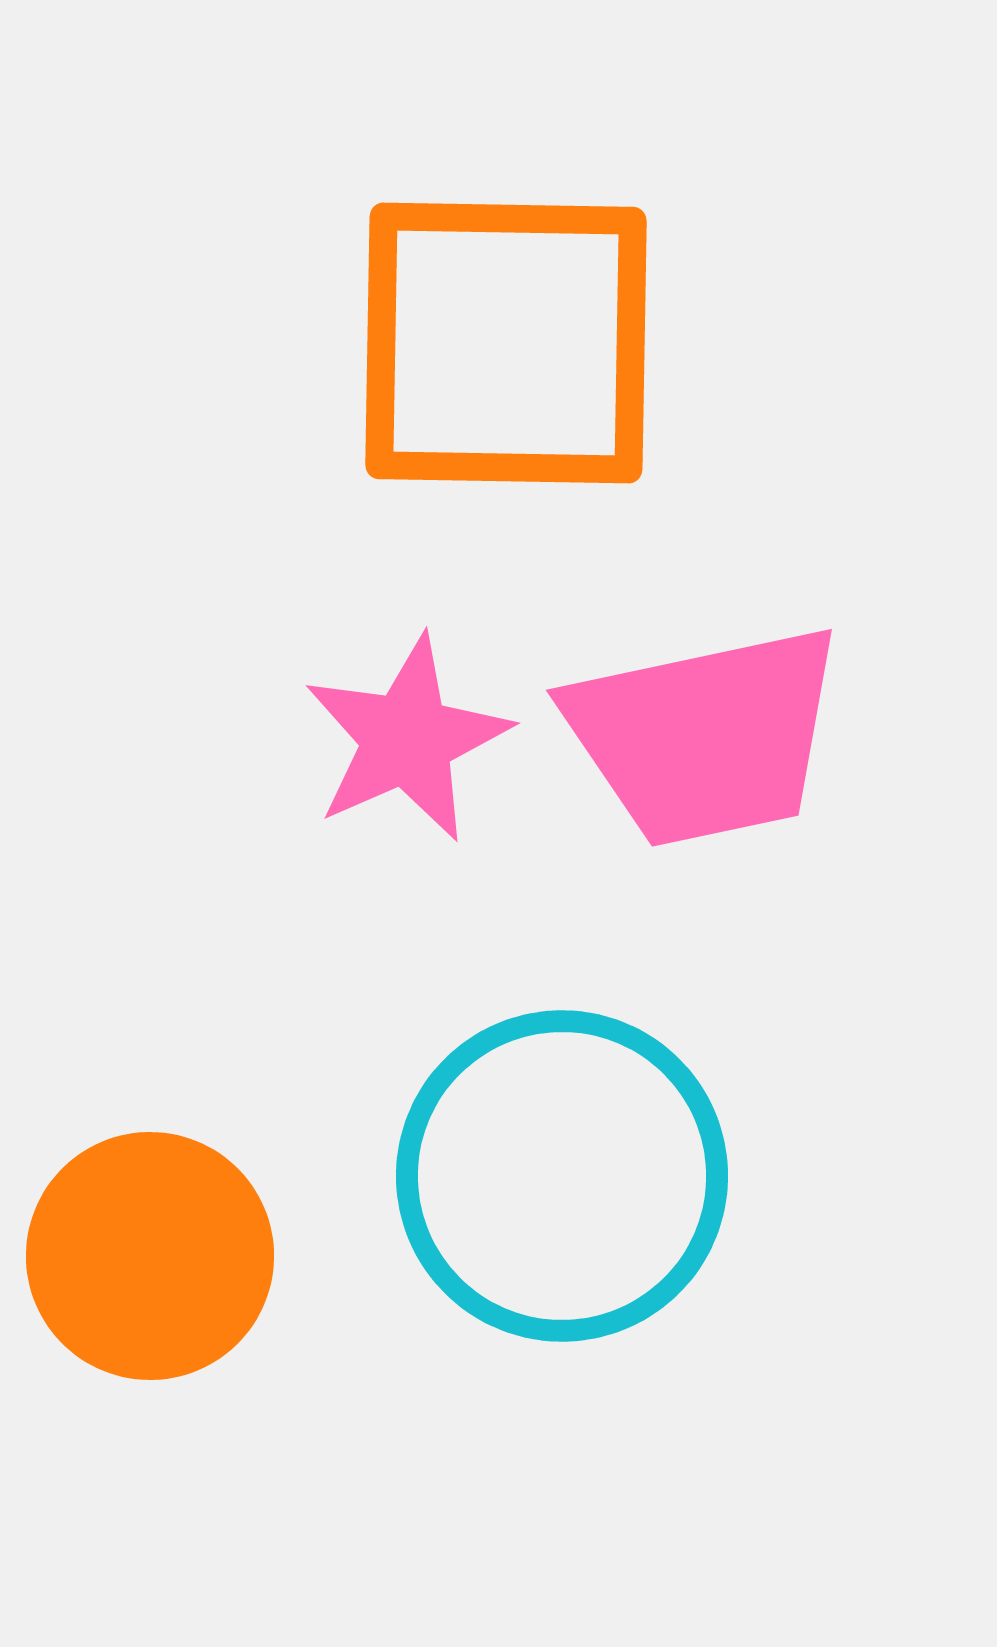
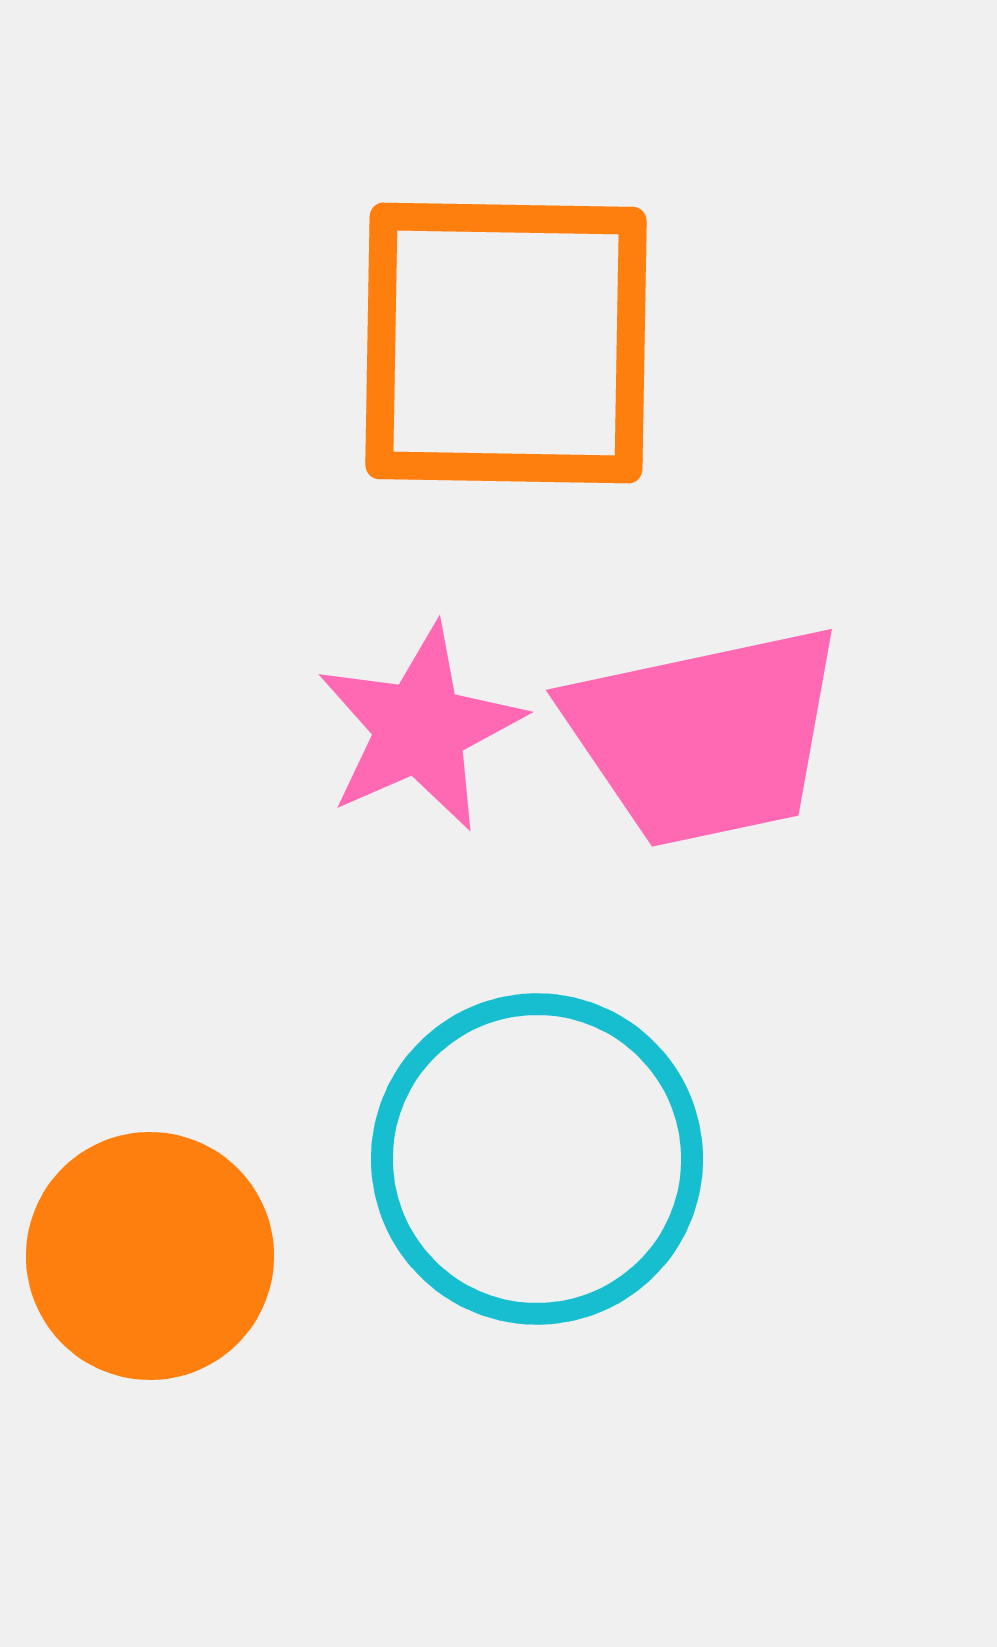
pink star: moved 13 px right, 11 px up
cyan circle: moved 25 px left, 17 px up
